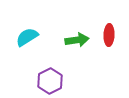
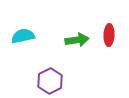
cyan semicircle: moved 4 px left, 1 px up; rotated 20 degrees clockwise
